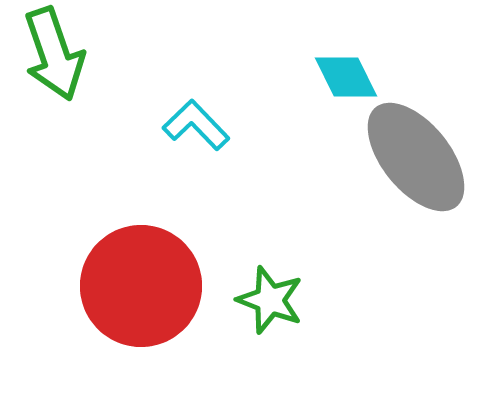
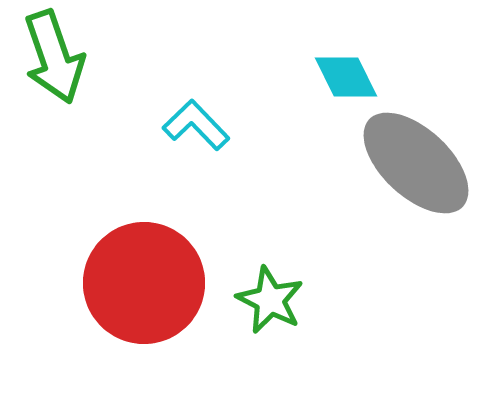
green arrow: moved 3 px down
gray ellipse: moved 6 px down; rotated 8 degrees counterclockwise
red circle: moved 3 px right, 3 px up
green star: rotated 6 degrees clockwise
